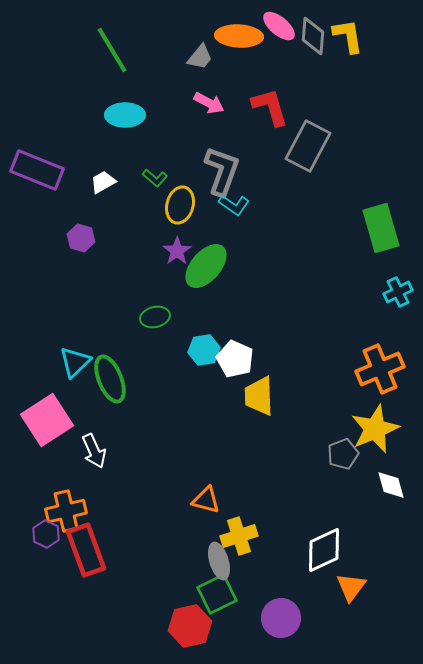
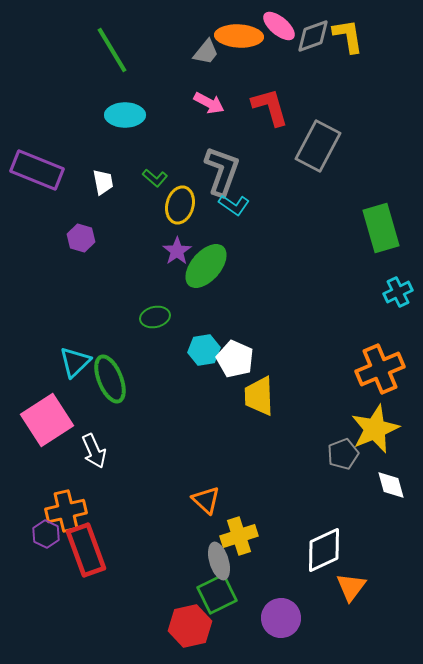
gray diamond at (313, 36): rotated 66 degrees clockwise
gray trapezoid at (200, 57): moved 6 px right, 5 px up
gray rectangle at (308, 146): moved 10 px right
white trapezoid at (103, 182): rotated 108 degrees clockwise
orange triangle at (206, 500): rotated 28 degrees clockwise
